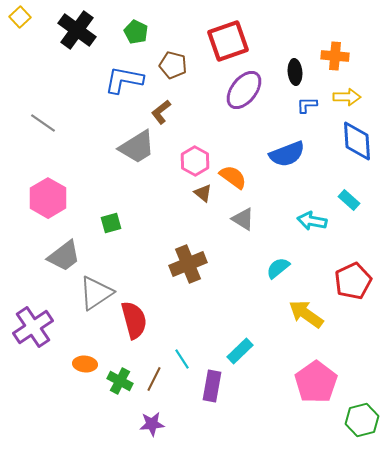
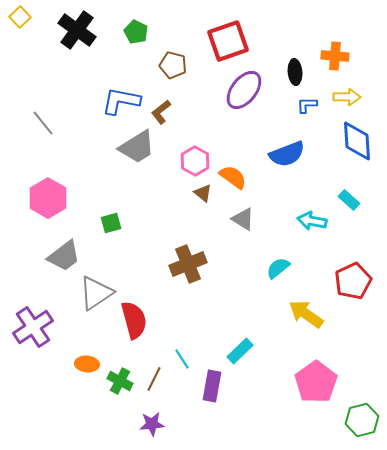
blue L-shape at (124, 80): moved 3 px left, 21 px down
gray line at (43, 123): rotated 16 degrees clockwise
orange ellipse at (85, 364): moved 2 px right
